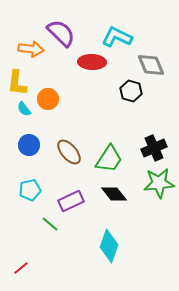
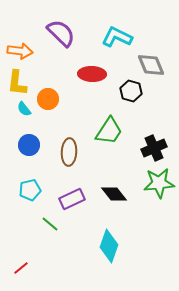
orange arrow: moved 11 px left, 2 px down
red ellipse: moved 12 px down
brown ellipse: rotated 44 degrees clockwise
green trapezoid: moved 28 px up
purple rectangle: moved 1 px right, 2 px up
